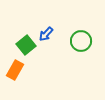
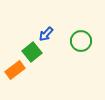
green square: moved 6 px right, 7 px down
orange rectangle: rotated 24 degrees clockwise
